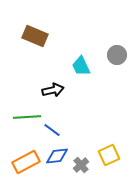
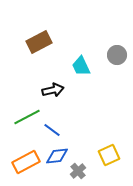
brown rectangle: moved 4 px right, 6 px down; rotated 50 degrees counterclockwise
green line: rotated 24 degrees counterclockwise
gray cross: moved 3 px left, 6 px down
